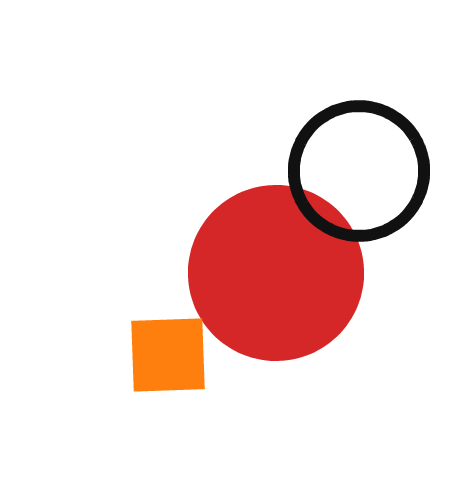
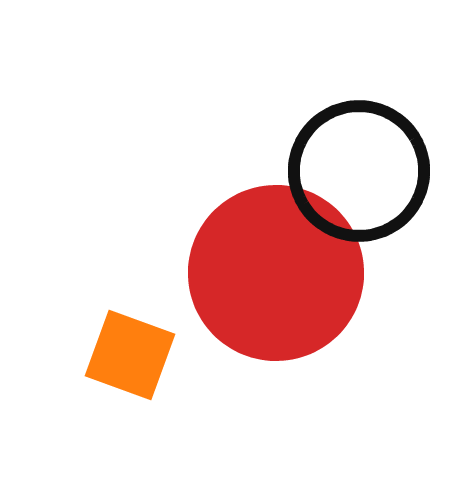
orange square: moved 38 px left; rotated 22 degrees clockwise
